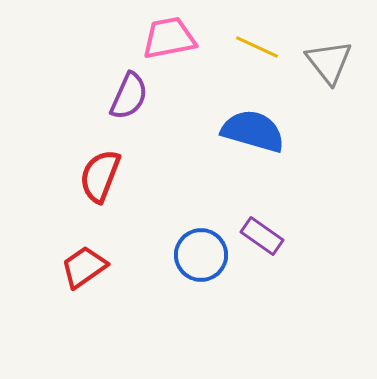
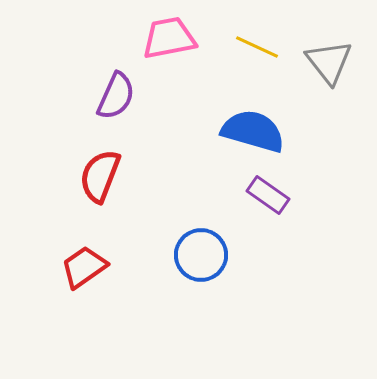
purple semicircle: moved 13 px left
purple rectangle: moved 6 px right, 41 px up
